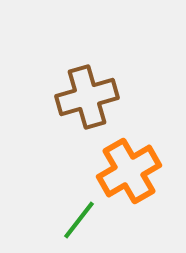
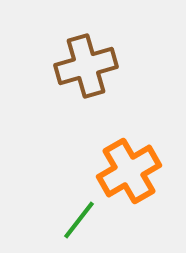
brown cross: moved 1 px left, 31 px up
